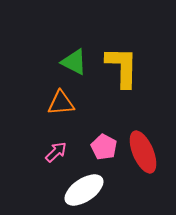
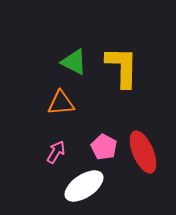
pink arrow: rotated 15 degrees counterclockwise
white ellipse: moved 4 px up
